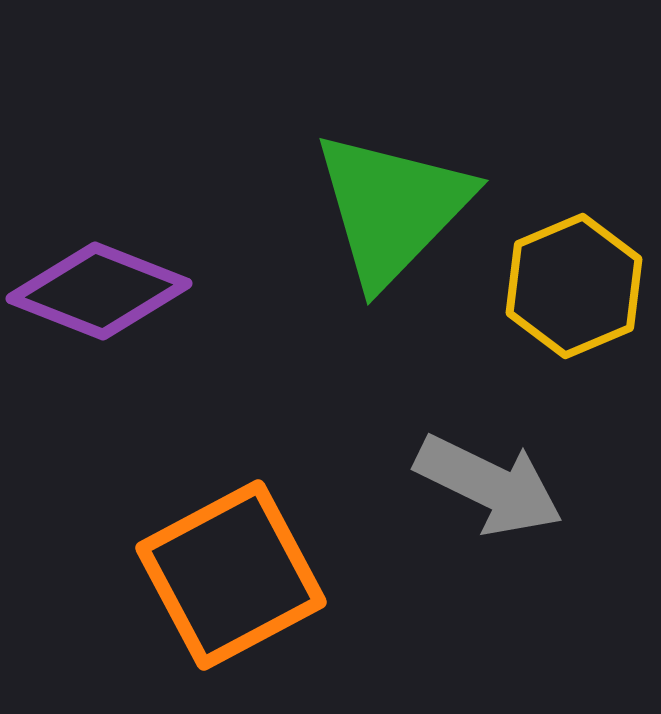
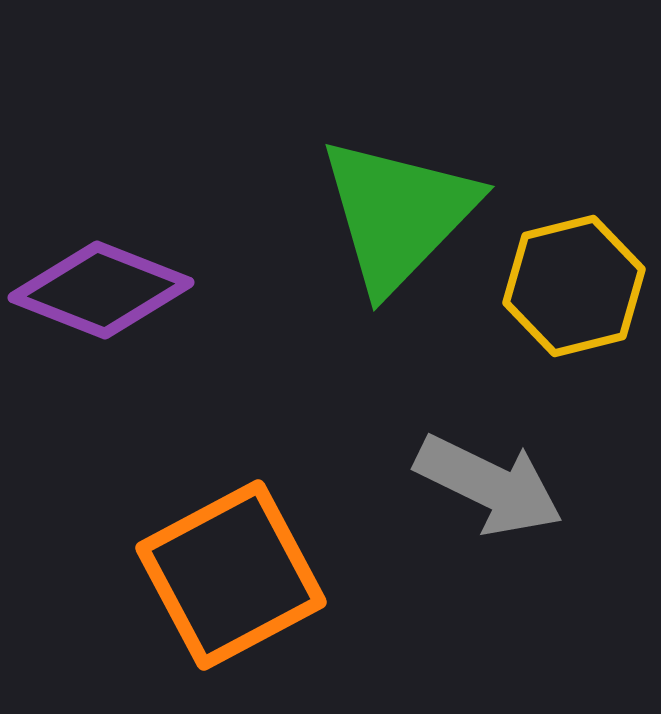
green triangle: moved 6 px right, 6 px down
yellow hexagon: rotated 9 degrees clockwise
purple diamond: moved 2 px right, 1 px up
